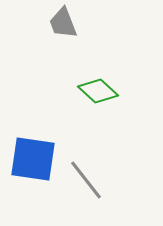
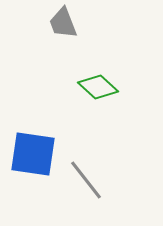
green diamond: moved 4 px up
blue square: moved 5 px up
